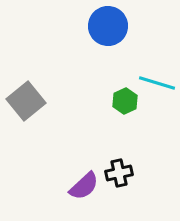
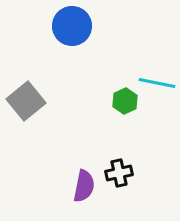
blue circle: moved 36 px left
cyan line: rotated 6 degrees counterclockwise
purple semicircle: rotated 36 degrees counterclockwise
